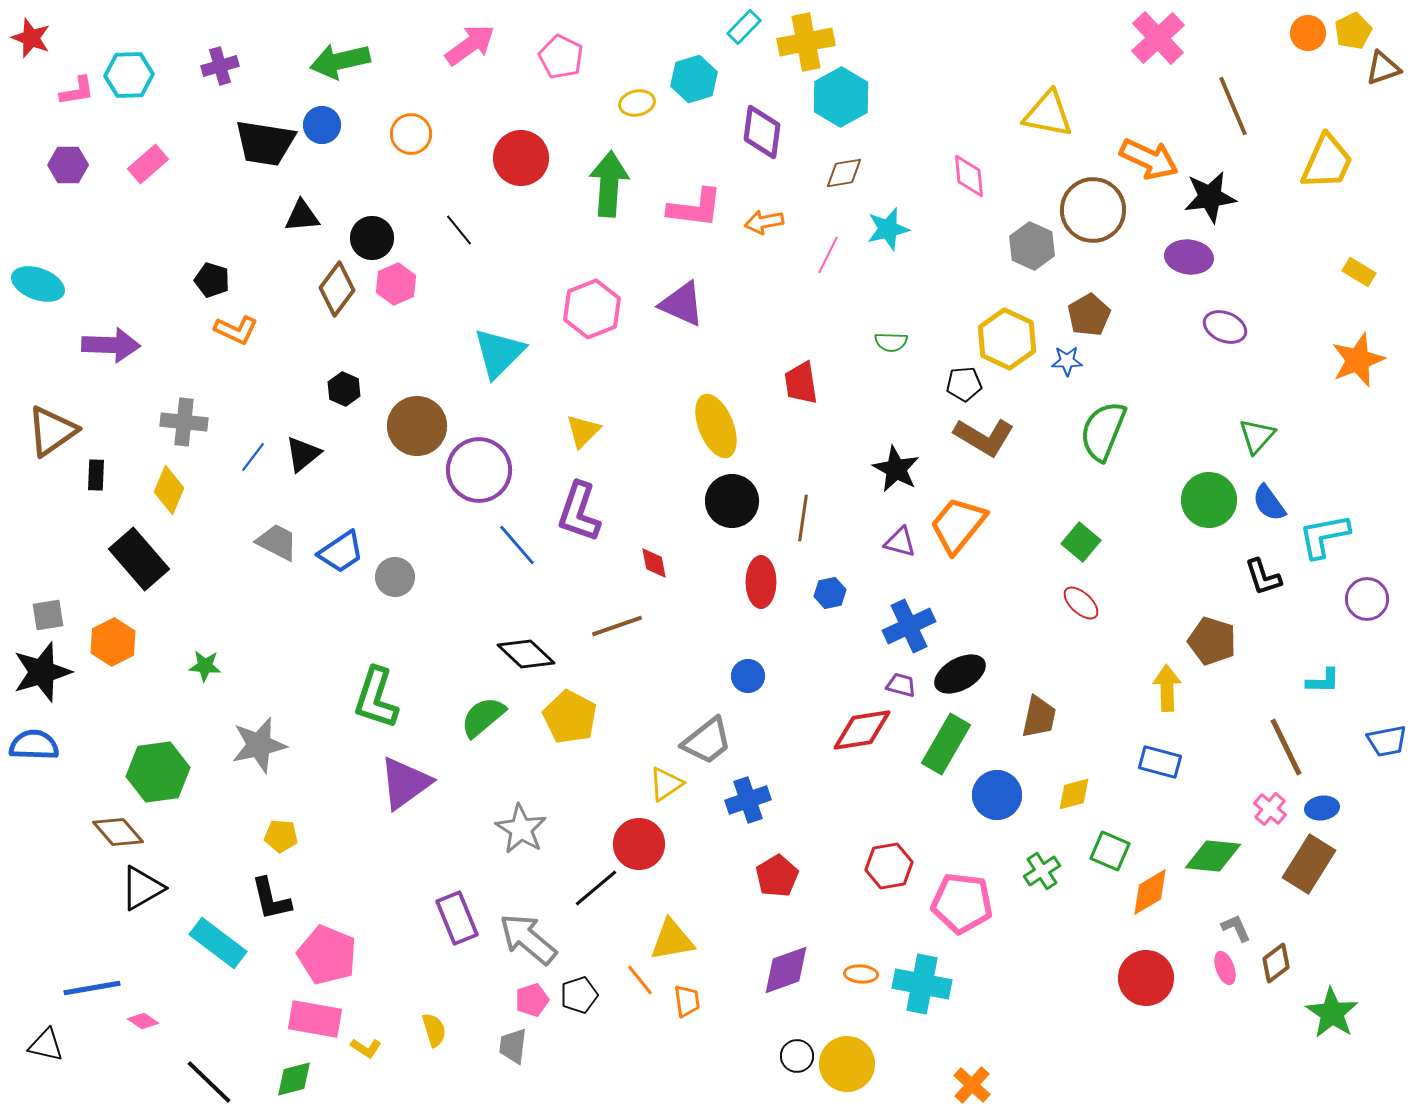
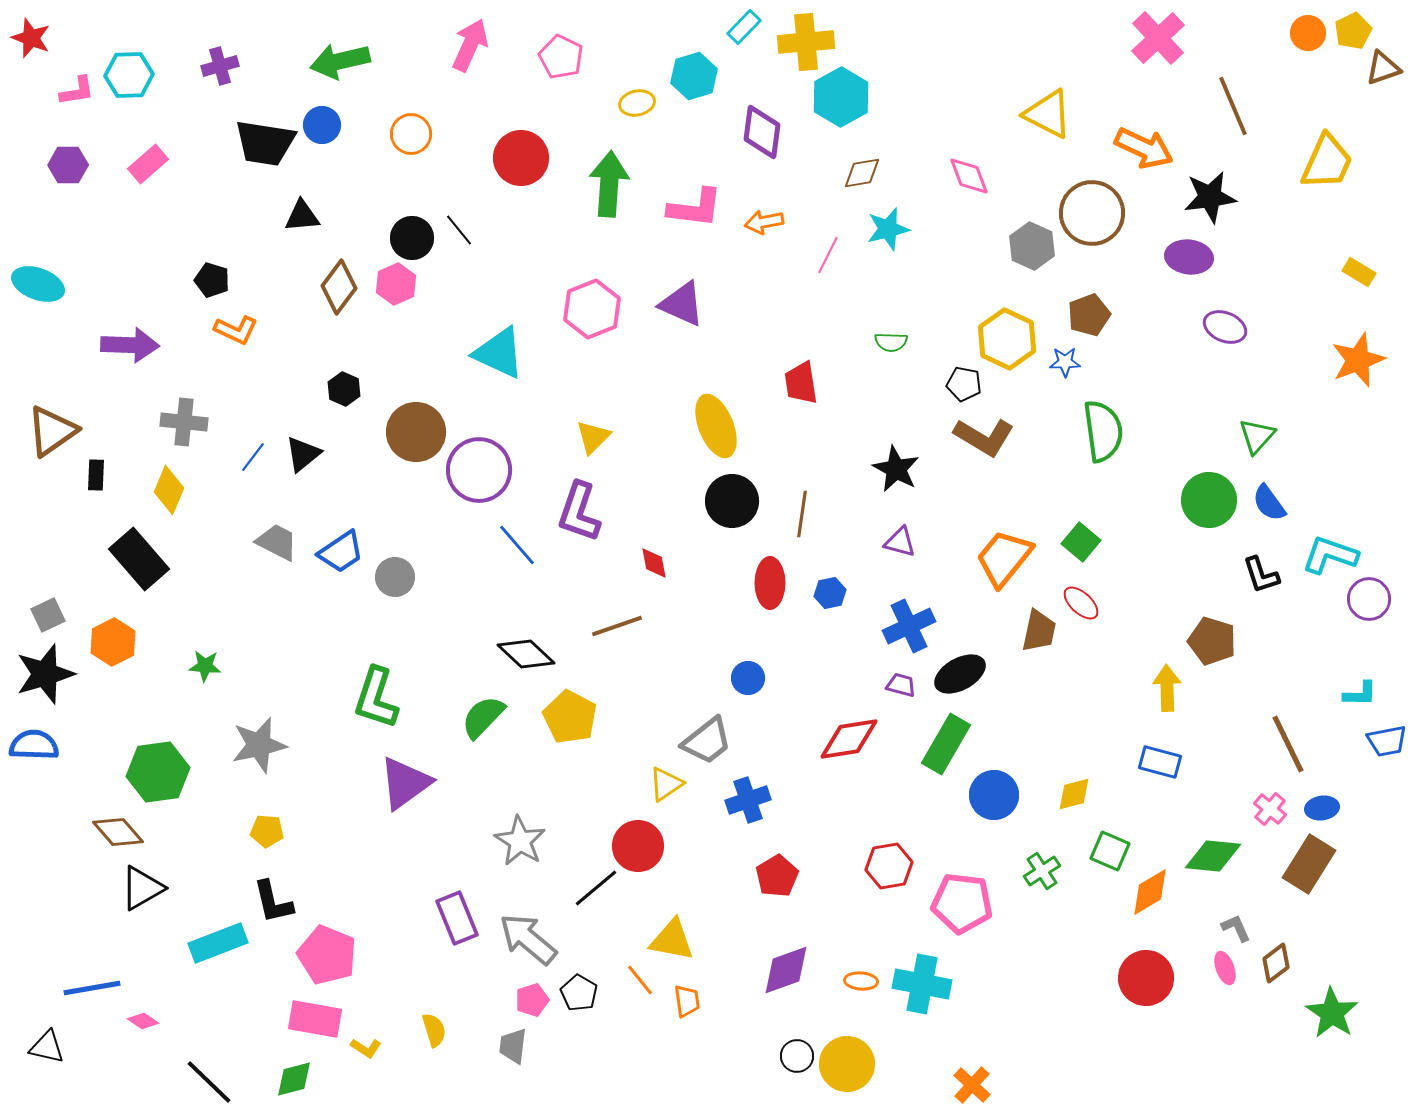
yellow cross at (806, 42): rotated 6 degrees clockwise
pink arrow at (470, 45): rotated 30 degrees counterclockwise
cyan hexagon at (694, 79): moved 3 px up
yellow triangle at (1048, 114): rotated 16 degrees clockwise
orange arrow at (1149, 159): moved 5 px left, 11 px up
brown diamond at (844, 173): moved 18 px right
pink diamond at (969, 176): rotated 15 degrees counterclockwise
brown circle at (1093, 210): moved 1 px left, 3 px down
black circle at (372, 238): moved 40 px right
brown diamond at (337, 289): moved 2 px right, 2 px up
brown pentagon at (1089, 315): rotated 9 degrees clockwise
purple arrow at (111, 345): moved 19 px right
cyan triangle at (499, 353): rotated 50 degrees counterclockwise
blue star at (1067, 361): moved 2 px left, 1 px down
black pentagon at (964, 384): rotated 16 degrees clockwise
brown circle at (417, 426): moved 1 px left, 6 px down
yellow triangle at (583, 431): moved 10 px right, 6 px down
green semicircle at (1103, 431): rotated 150 degrees clockwise
brown line at (803, 518): moved 1 px left, 4 px up
orange trapezoid at (958, 525): moved 46 px right, 33 px down
cyan L-shape at (1324, 536): moved 6 px right, 19 px down; rotated 30 degrees clockwise
black L-shape at (1263, 577): moved 2 px left, 2 px up
red ellipse at (761, 582): moved 9 px right, 1 px down
purple circle at (1367, 599): moved 2 px right
gray square at (48, 615): rotated 16 degrees counterclockwise
black star at (42, 672): moved 3 px right, 2 px down
blue circle at (748, 676): moved 2 px down
cyan L-shape at (1323, 681): moved 37 px right, 13 px down
green semicircle at (483, 717): rotated 6 degrees counterclockwise
brown trapezoid at (1039, 717): moved 86 px up
red diamond at (862, 730): moved 13 px left, 9 px down
brown line at (1286, 747): moved 2 px right, 3 px up
blue circle at (997, 795): moved 3 px left
gray star at (521, 829): moved 1 px left, 12 px down
yellow pentagon at (281, 836): moved 14 px left, 5 px up
red circle at (639, 844): moved 1 px left, 2 px down
black L-shape at (271, 899): moved 2 px right, 3 px down
yellow triangle at (672, 940): rotated 21 degrees clockwise
cyan rectangle at (218, 943): rotated 58 degrees counterclockwise
orange ellipse at (861, 974): moved 7 px down
black pentagon at (579, 995): moved 2 px up; rotated 24 degrees counterclockwise
black triangle at (46, 1045): moved 1 px right, 2 px down
